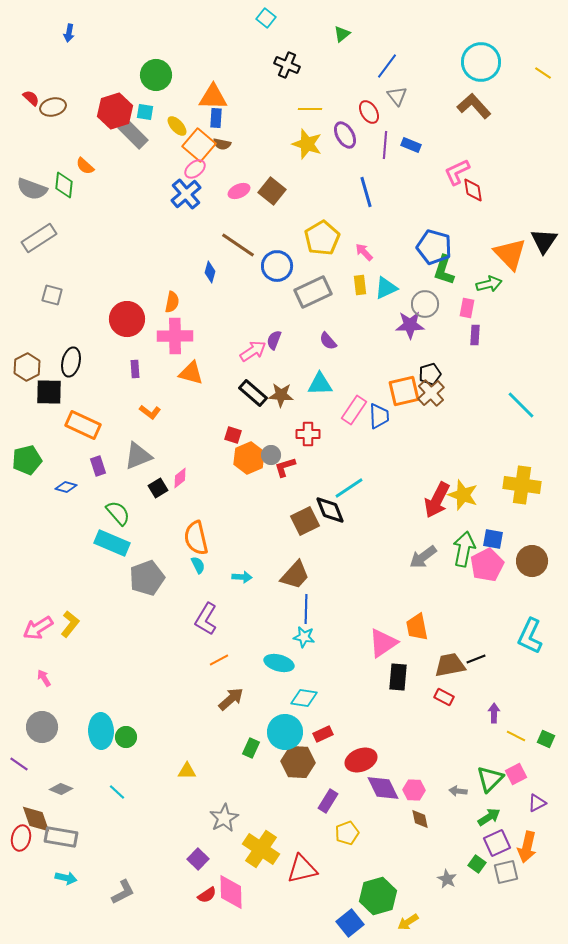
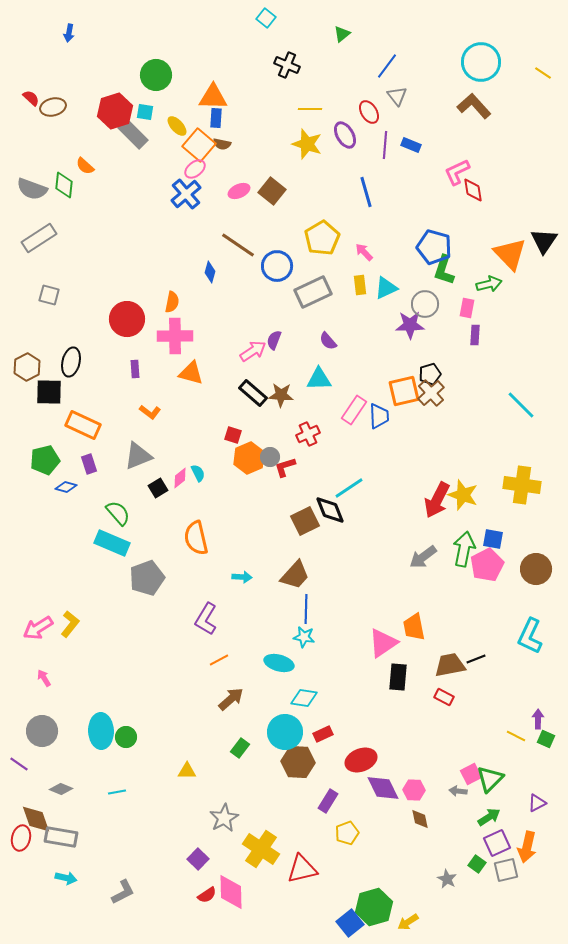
gray square at (52, 295): moved 3 px left
cyan triangle at (320, 384): moved 1 px left, 5 px up
red cross at (308, 434): rotated 25 degrees counterclockwise
gray circle at (271, 455): moved 1 px left, 2 px down
green pentagon at (27, 460): moved 18 px right
purple rectangle at (98, 466): moved 9 px left, 2 px up
brown circle at (532, 561): moved 4 px right, 8 px down
cyan semicircle at (198, 565): moved 92 px up
orange trapezoid at (417, 627): moved 3 px left
purple arrow at (494, 713): moved 44 px right, 6 px down
gray circle at (42, 727): moved 4 px down
green rectangle at (251, 748): moved 11 px left; rotated 12 degrees clockwise
pink square at (516, 774): moved 45 px left
cyan line at (117, 792): rotated 54 degrees counterclockwise
gray square at (506, 872): moved 2 px up
green hexagon at (378, 896): moved 4 px left, 11 px down
